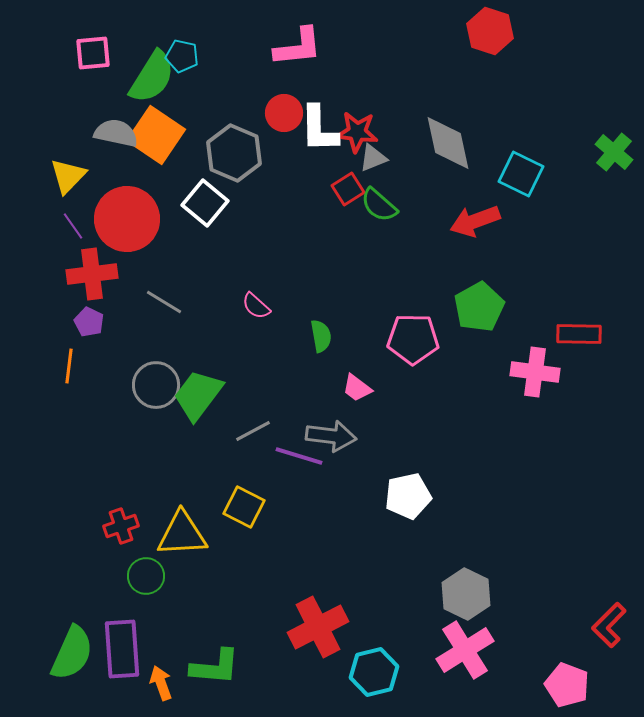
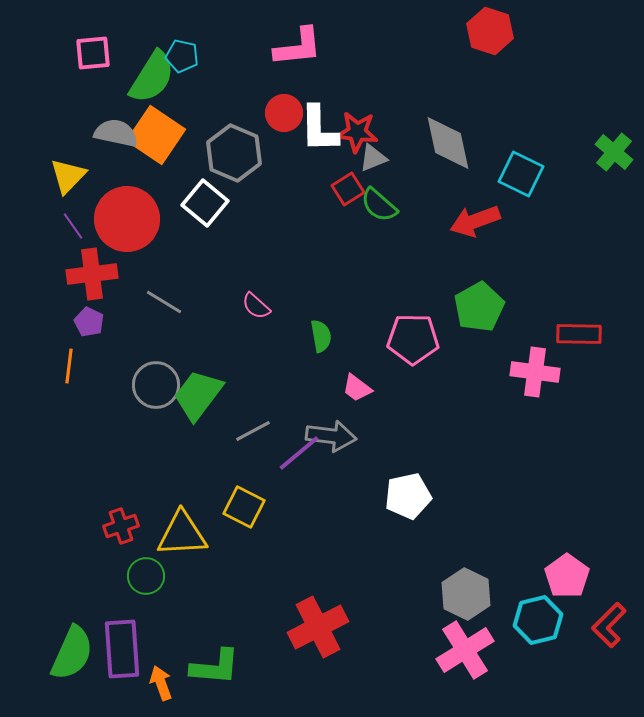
purple line at (299, 456): moved 3 px up; rotated 57 degrees counterclockwise
cyan hexagon at (374, 672): moved 164 px right, 52 px up
pink pentagon at (567, 685): moved 109 px up; rotated 15 degrees clockwise
